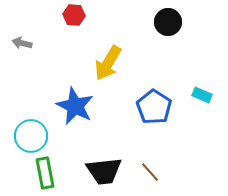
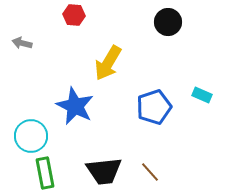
blue pentagon: rotated 20 degrees clockwise
